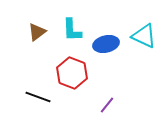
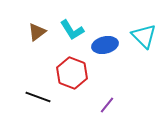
cyan L-shape: rotated 30 degrees counterclockwise
cyan triangle: rotated 20 degrees clockwise
blue ellipse: moved 1 px left, 1 px down
